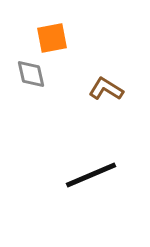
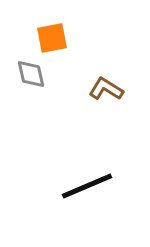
black line: moved 4 px left, 11 px down
